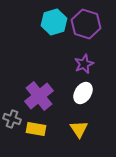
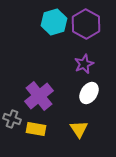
purple hexagon: rotated 12 degrees clockwise
white ellipse: moved 6 px right
